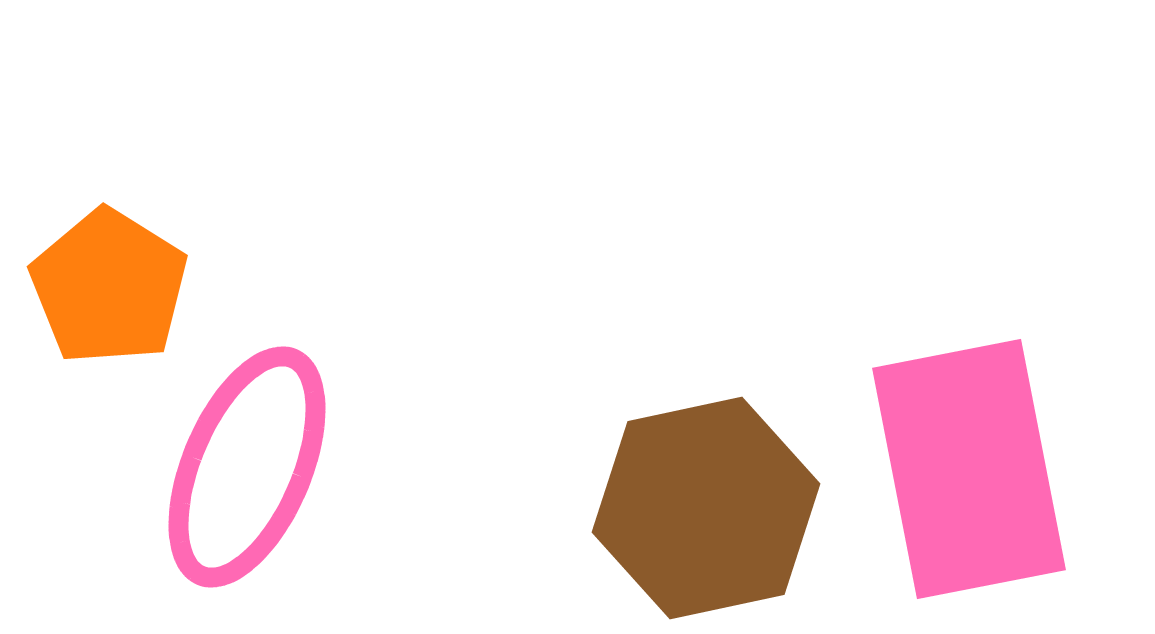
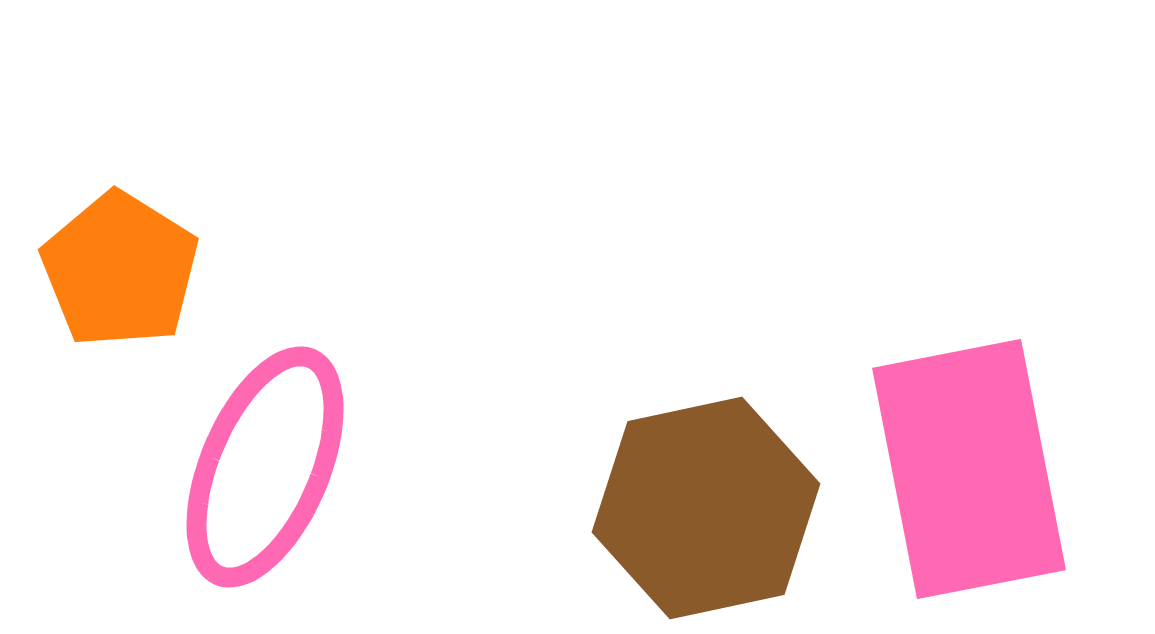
orange pentagon: moved 11 px right, 17 px up
pink ellipse: moved 18 px right
